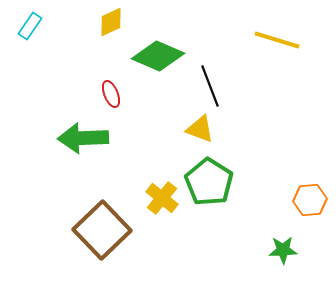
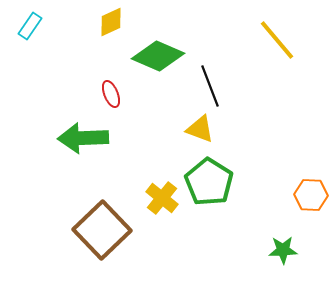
yellow line: rotated 33 degrees clockwise
orange hexagon: moved 1 px right, 5 px up; rotated 8 degrees clockwise
